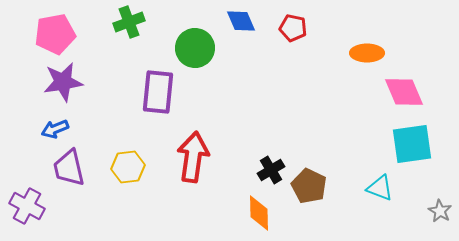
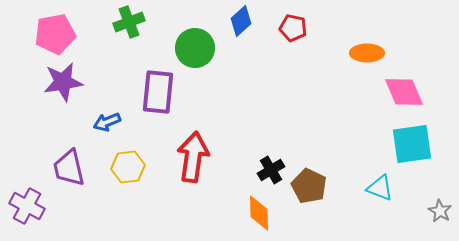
blue diamond: rotated 72 degrees clockwise
blue arrow: moved 52 px right, 7 px up
